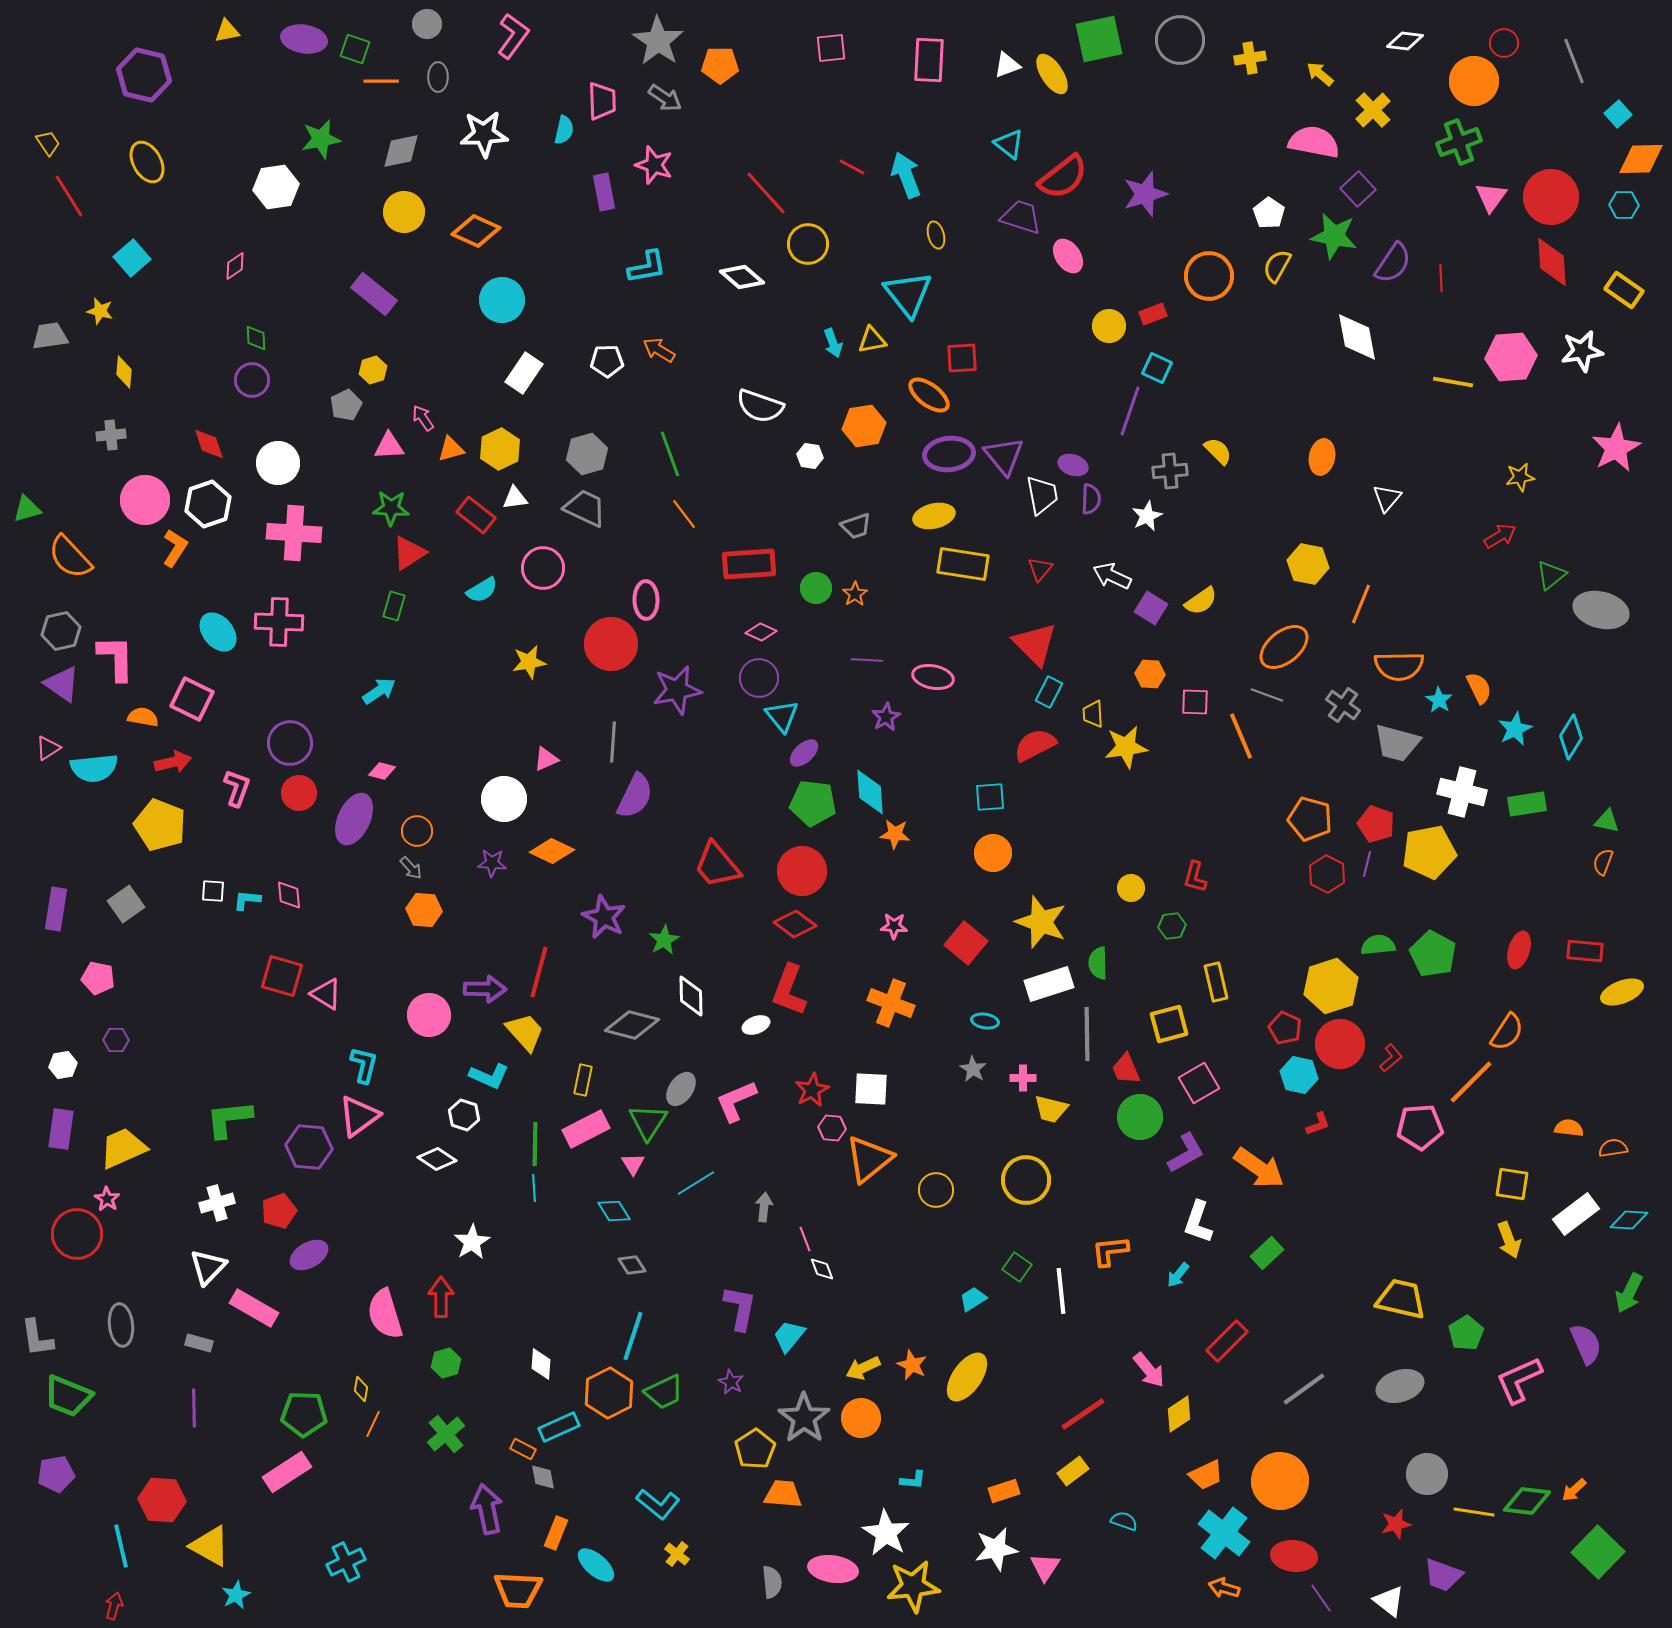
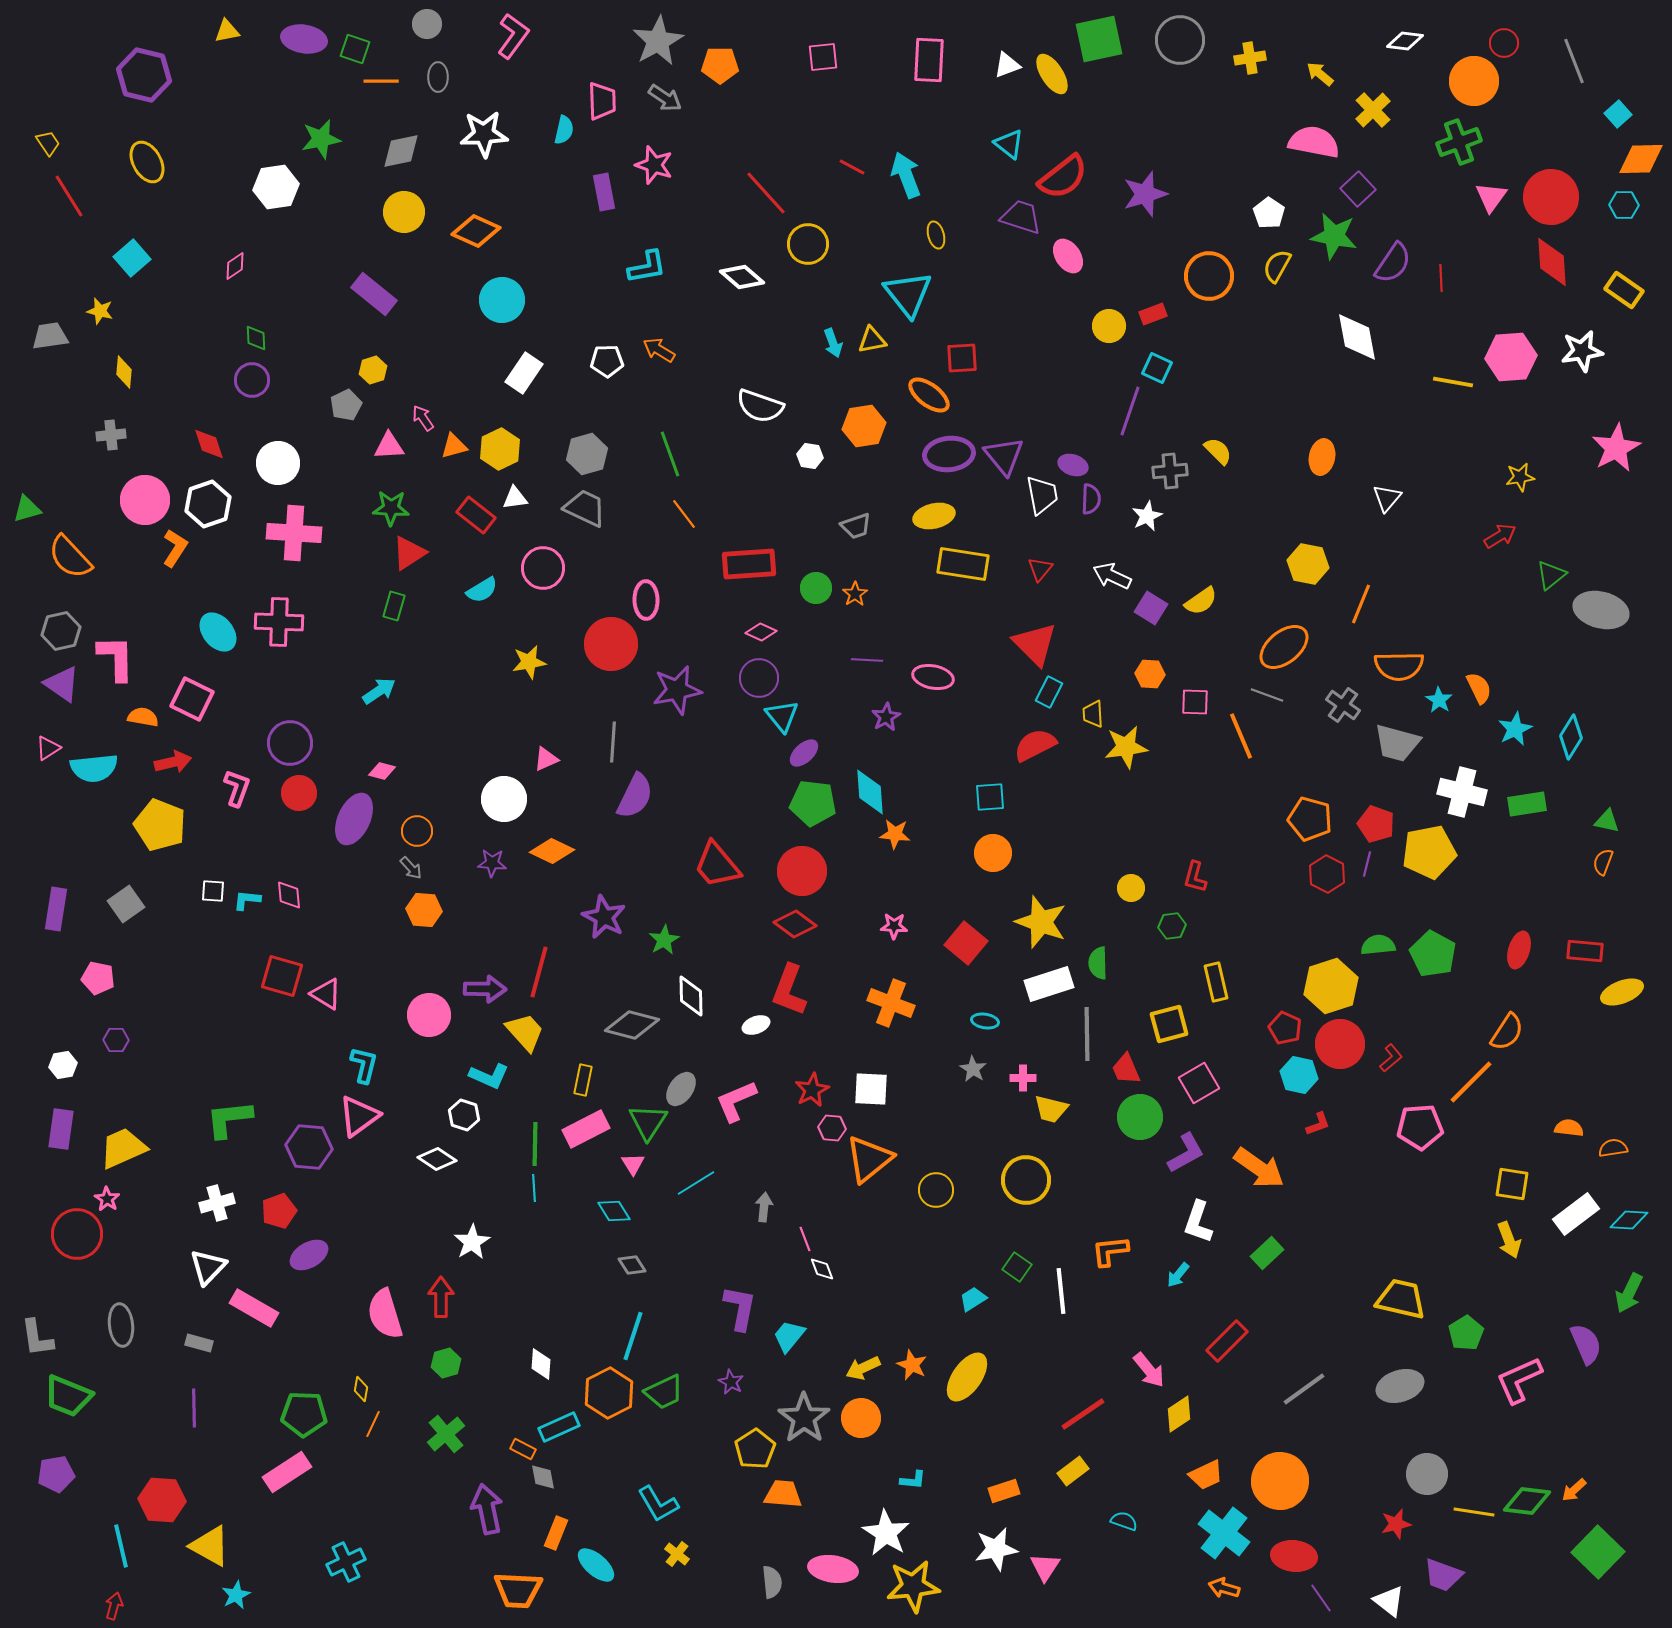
gray star at (658, 41): rotated 9 degrees clockwise
pink square at (831, 48): moved 8 px left, 9 px down
orange triangle at (451, 449): moved 3 px right, 3 px up
cyan L-shape at (658, 1504): rotated 21 degrees clockwise
